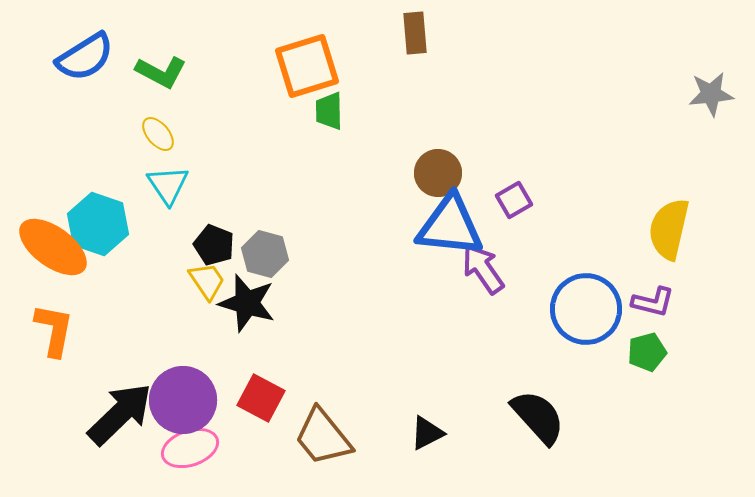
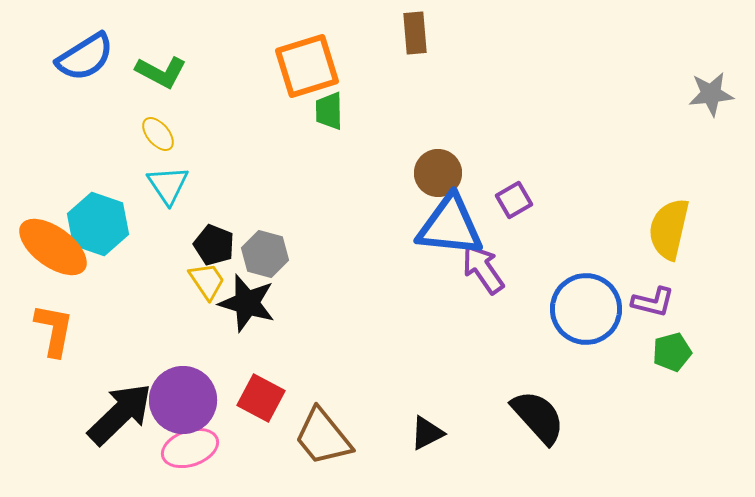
green pentagon: moved 25 px right
